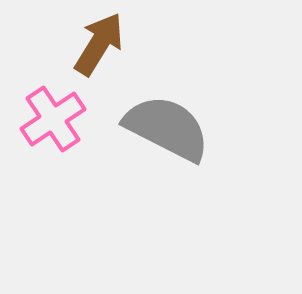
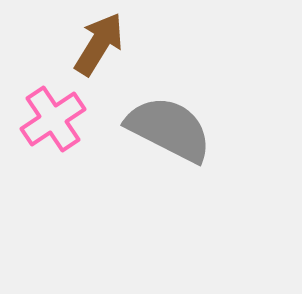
gray semicircle: moved 2 px right, 1 px down
